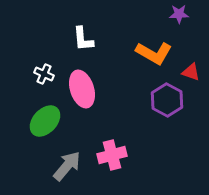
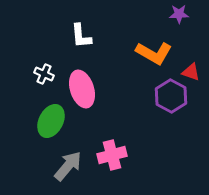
white L-shape: moved 2 px left, 3 px up
purple hexagon: moved 4 px right, 4 px up
green ellipse: moved 6 px right; rotated 16 degrees counterclockwise
gray arrow: moved 1 px right
